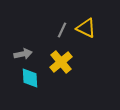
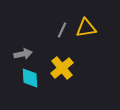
yellow triangle: rotated 35 degrees counterclockwise
yellow cross: moved 1 px right, 6 px down
